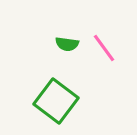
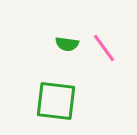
green square: rotated 30 degrees counterclockwise
